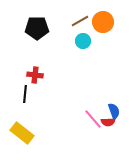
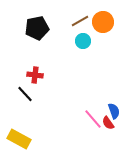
black pentagon: rotated 10 degrees counterclockwise
black line: rotated 48 degrees counterclockwise
red semicircle: moved 1 px down; rotated 56 degrees clockwise
yellow rectangle: moved 3 px left, 6 px down; rotated 10 degrees counterclockwise
